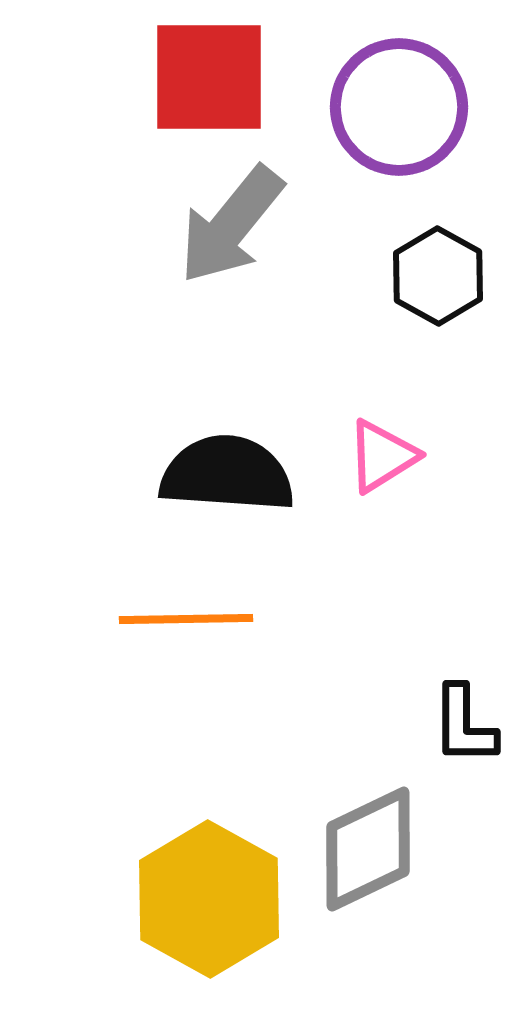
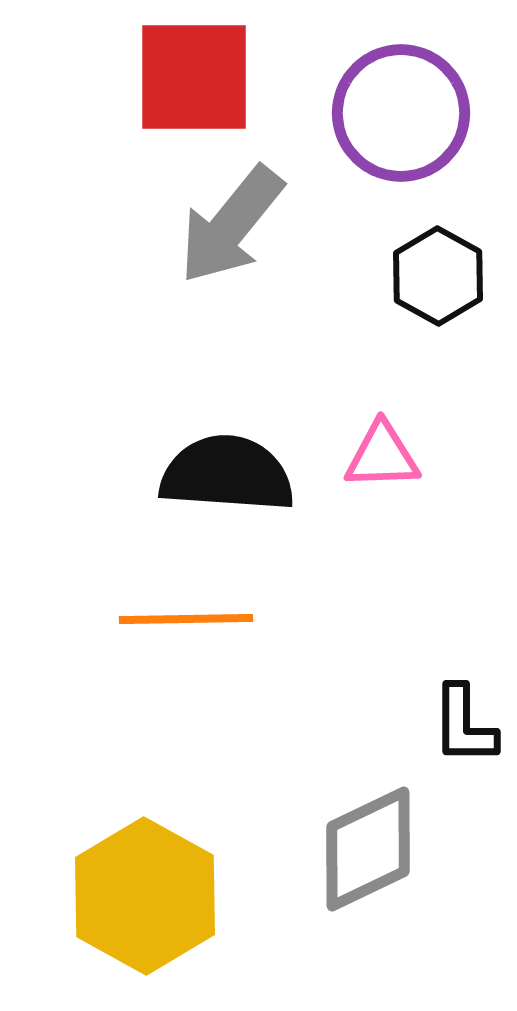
red square: moved 15 px left
purple circle: moved 2 px right, 6 px down
pink triangle: rotated 30 degrees clockwise
yellow hexagon: moved 64 px left, 3 px up
